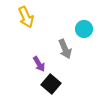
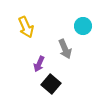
yellow arrow: moved 10 px down
cyan circle: moved 1 px left, 3 px up
purple arrow: rotated 56 degrees clockwise
